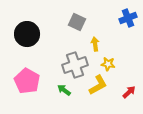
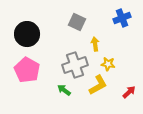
blue cross: moved 6 px left
pink pentagon: moved 11 px up
